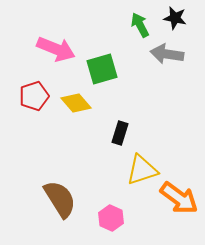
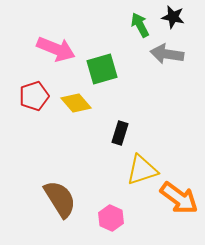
black star: moved 2 px left, 1 px up
